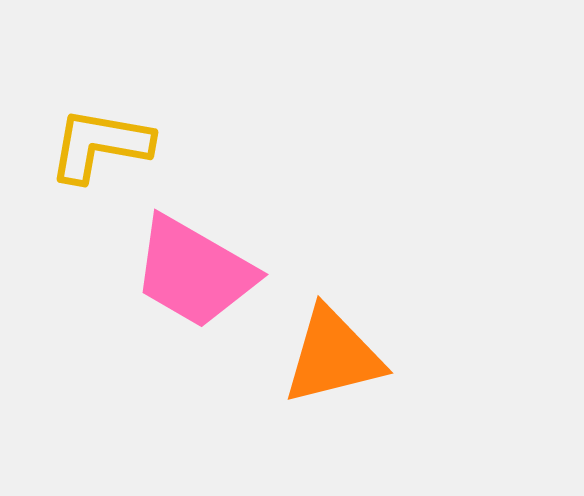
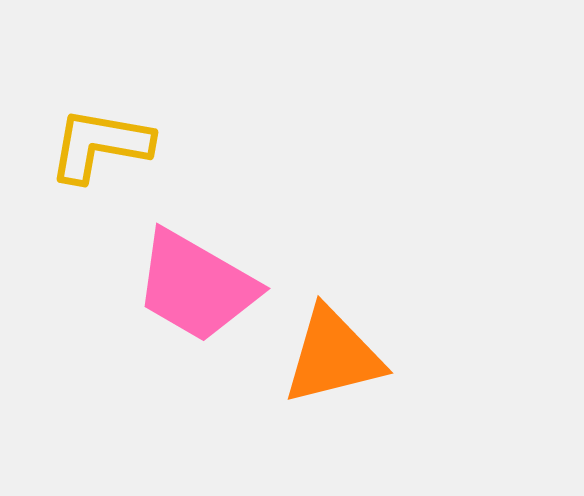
pink trapezoid: moved 2 px right, 14 px down
